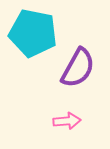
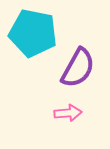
pink arrow: moved 1 px right, 8 px up
